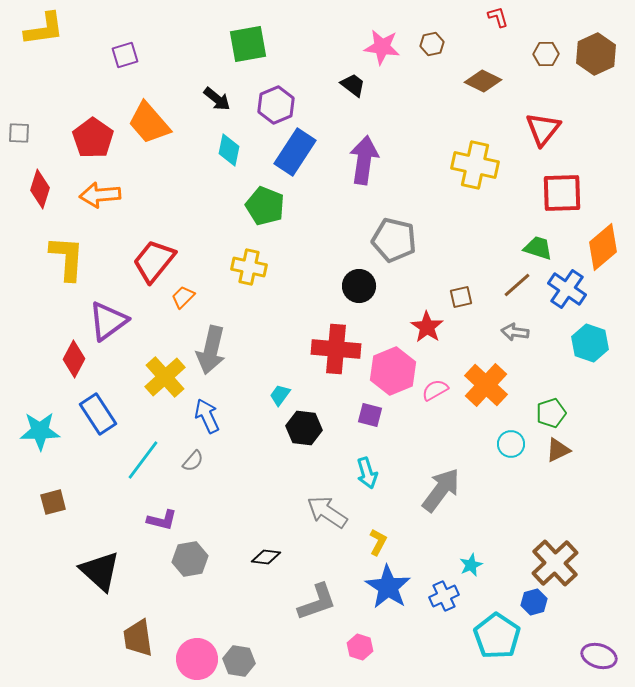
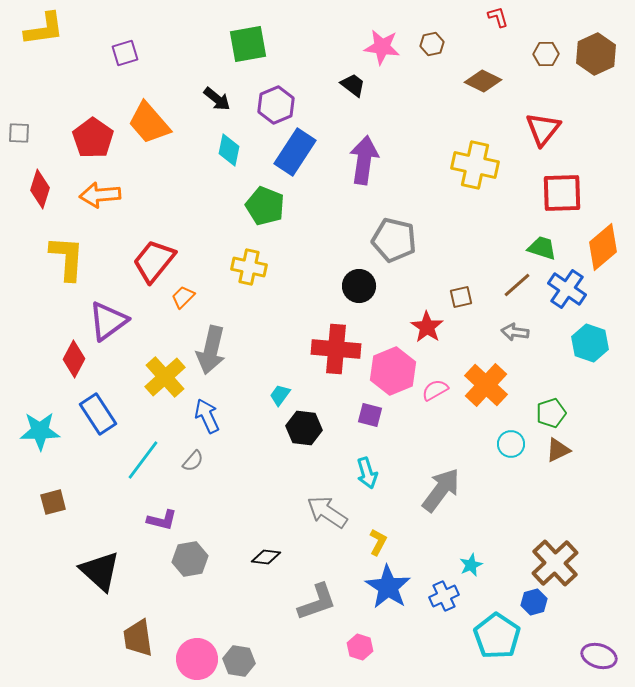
purple square at (125, 55): moved 2 px up
green trapezoid at (538, 248): moved 4 px right
